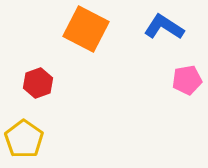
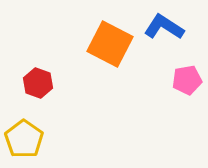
orange square: moved 24 px right, 15 px down
red hexagon: rotated 20 degrees counterclockwise
